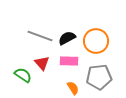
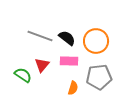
black semicircle: rotated 66 degrees clockwise
red triangle: moved 2 px down; rotated 21 degrees clockwise
orange semicircle: rotated 48 degrees clockwise
